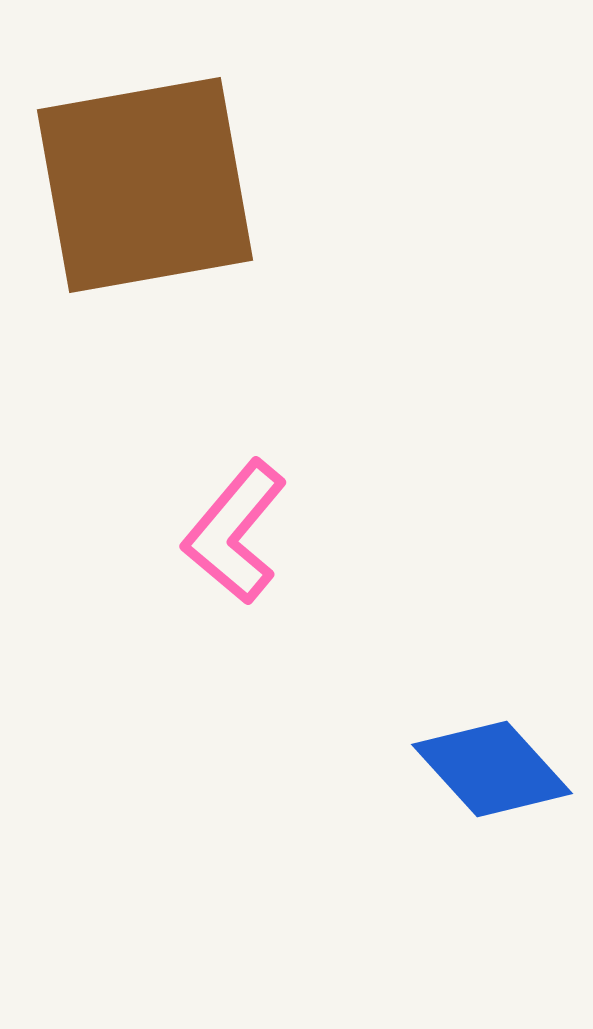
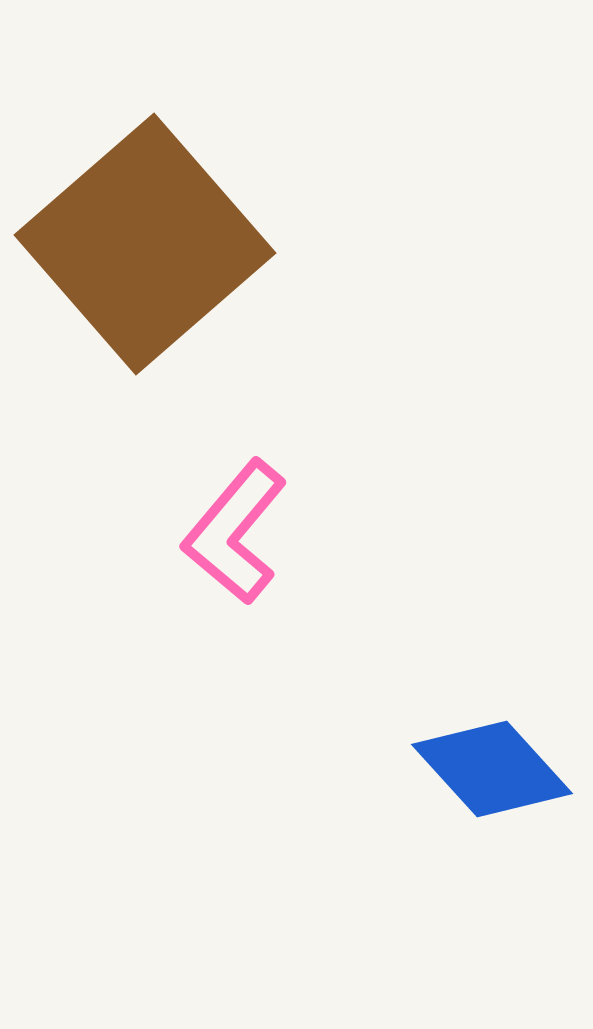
brown square: moved 59 px down; rotated 31 degrees counterclockwise
